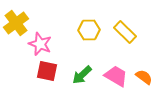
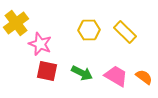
green arrow: moved 2 px up; rotated 110 degrees counterclockwise
